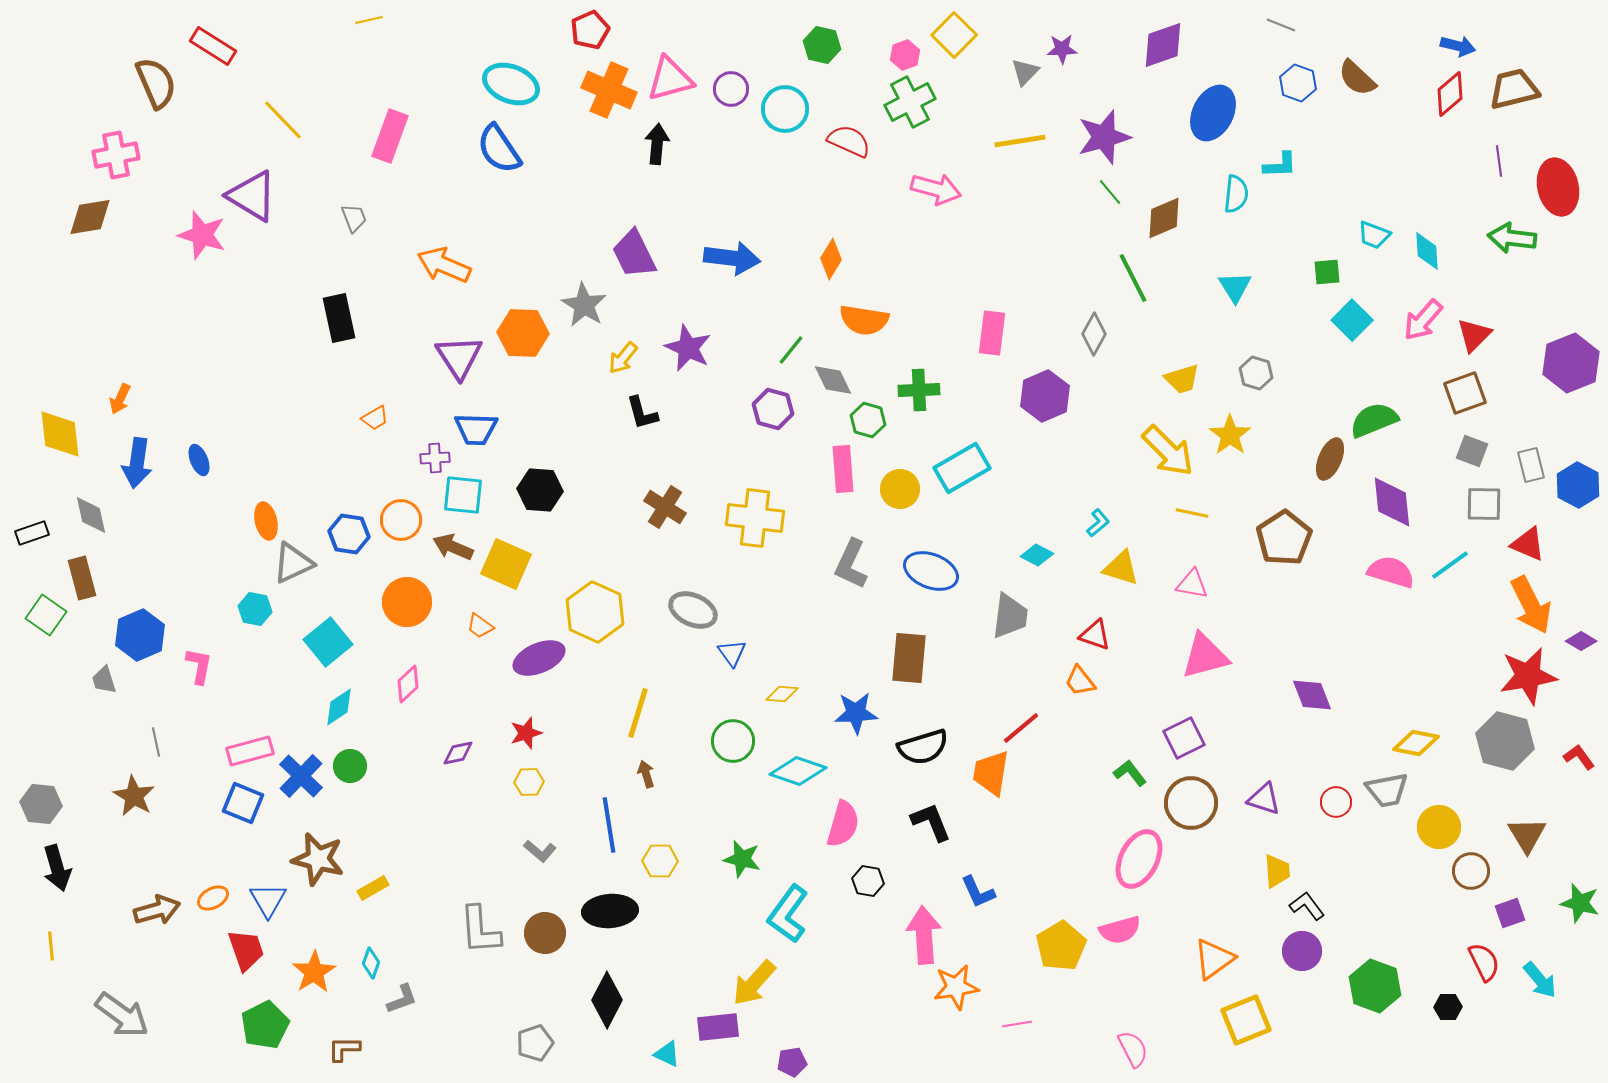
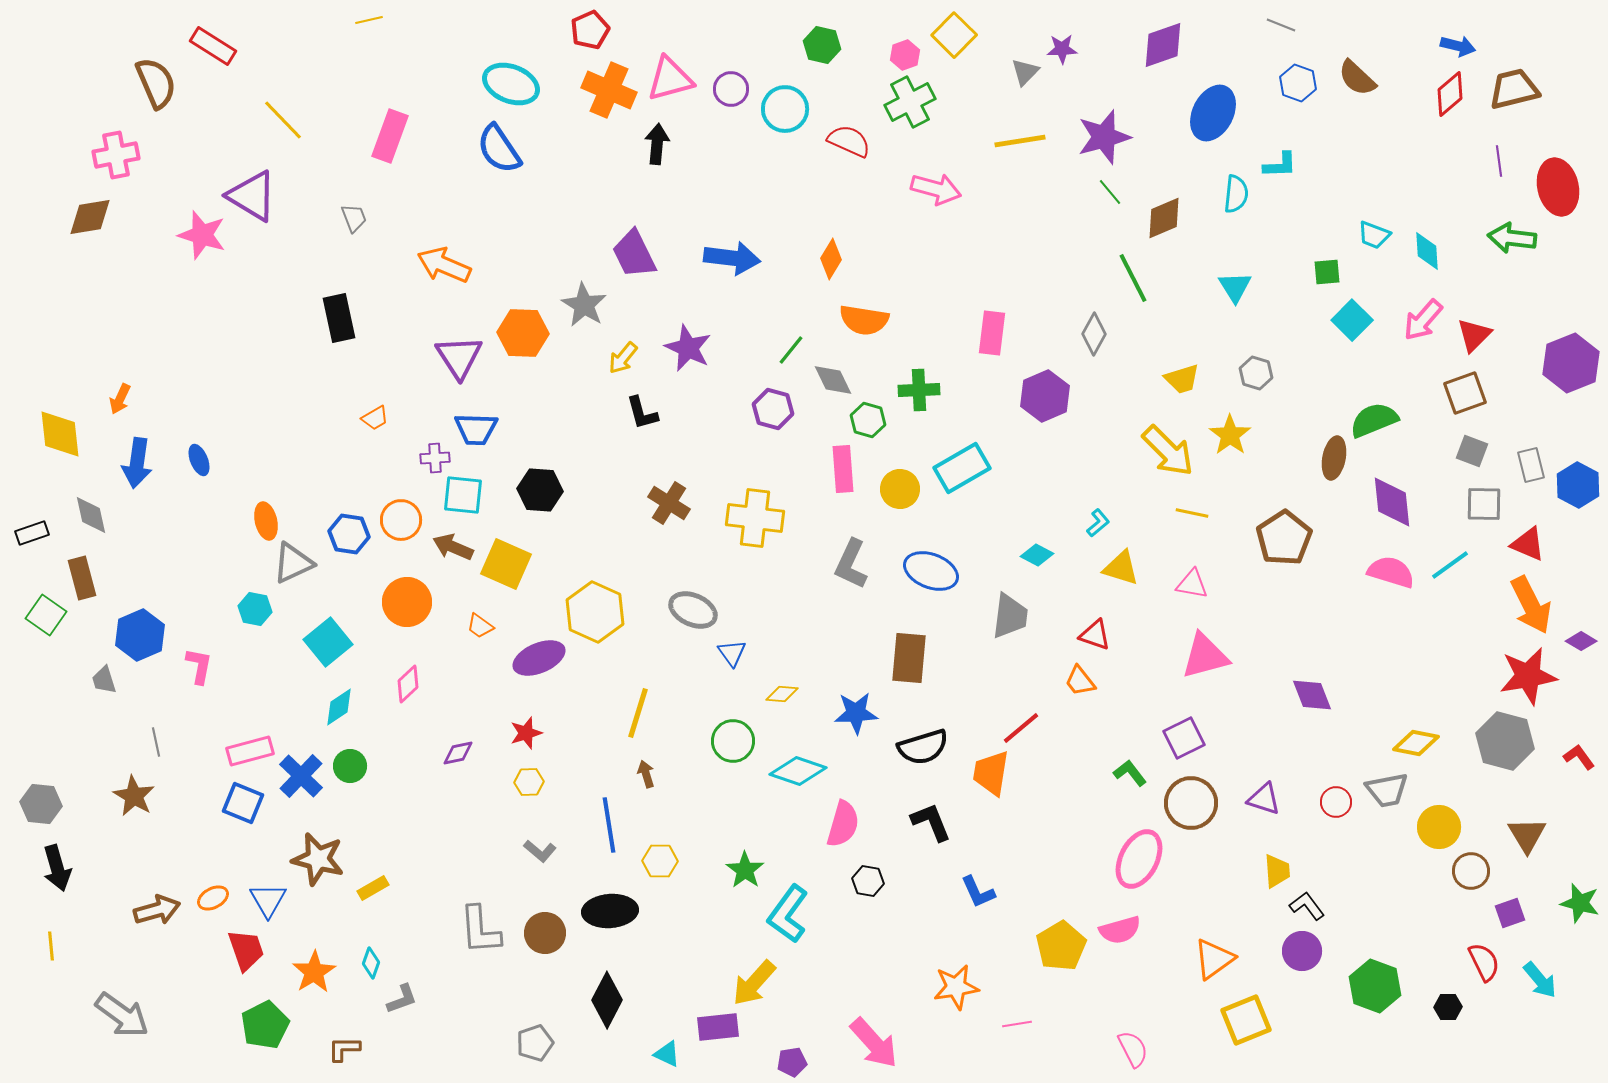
brown ellipse at (1330, 459): moved 4 px right, 1 px up; rotated 12 degrees counterclockwise
brown cross at (665, 507): moved 4 px right, 4 px up
green star at (742, 859): moved 3 px right, 11 px down; rotated 21 degrees clockwise
pink arrow at (924, 935): moved 50 px left, 108 px down; rotated 142 degrees clockwise
